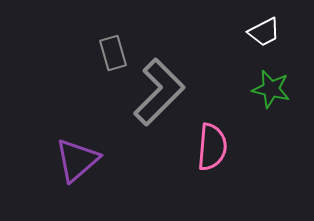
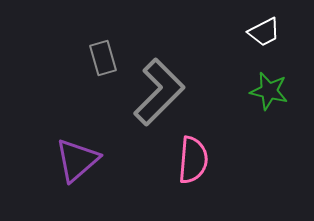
gray rectangle: moved 10 px left, 5 px down
green star: moved 2 px left, 2 px down
pink semicircle: moved 19 px left, 13 px down
